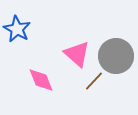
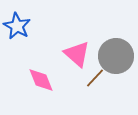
blue star: moved 3 px up
brown line: moved 1 px right, 3 px up
